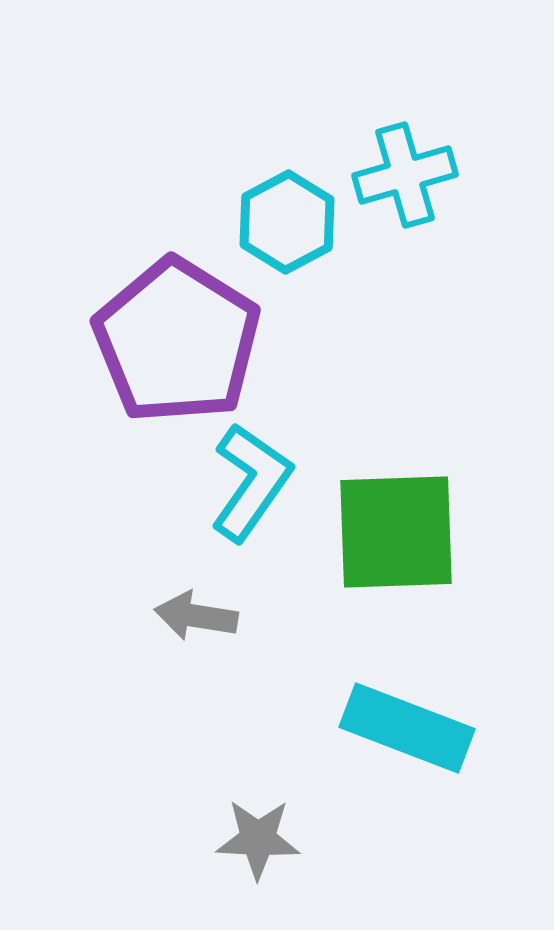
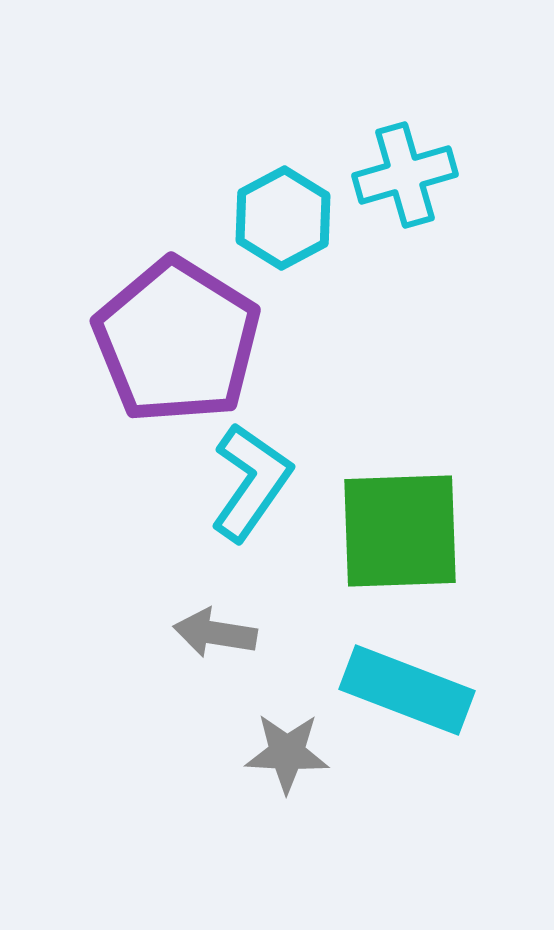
cyan hexagon: moved 4 px left, 4 px up
green square: moved 4 px right, 1 px up
gray arrow: moved 19 px right, 17 px down
cyan rectangle: moved 38 px up
gray star: moved 29 px right, 86 px up
